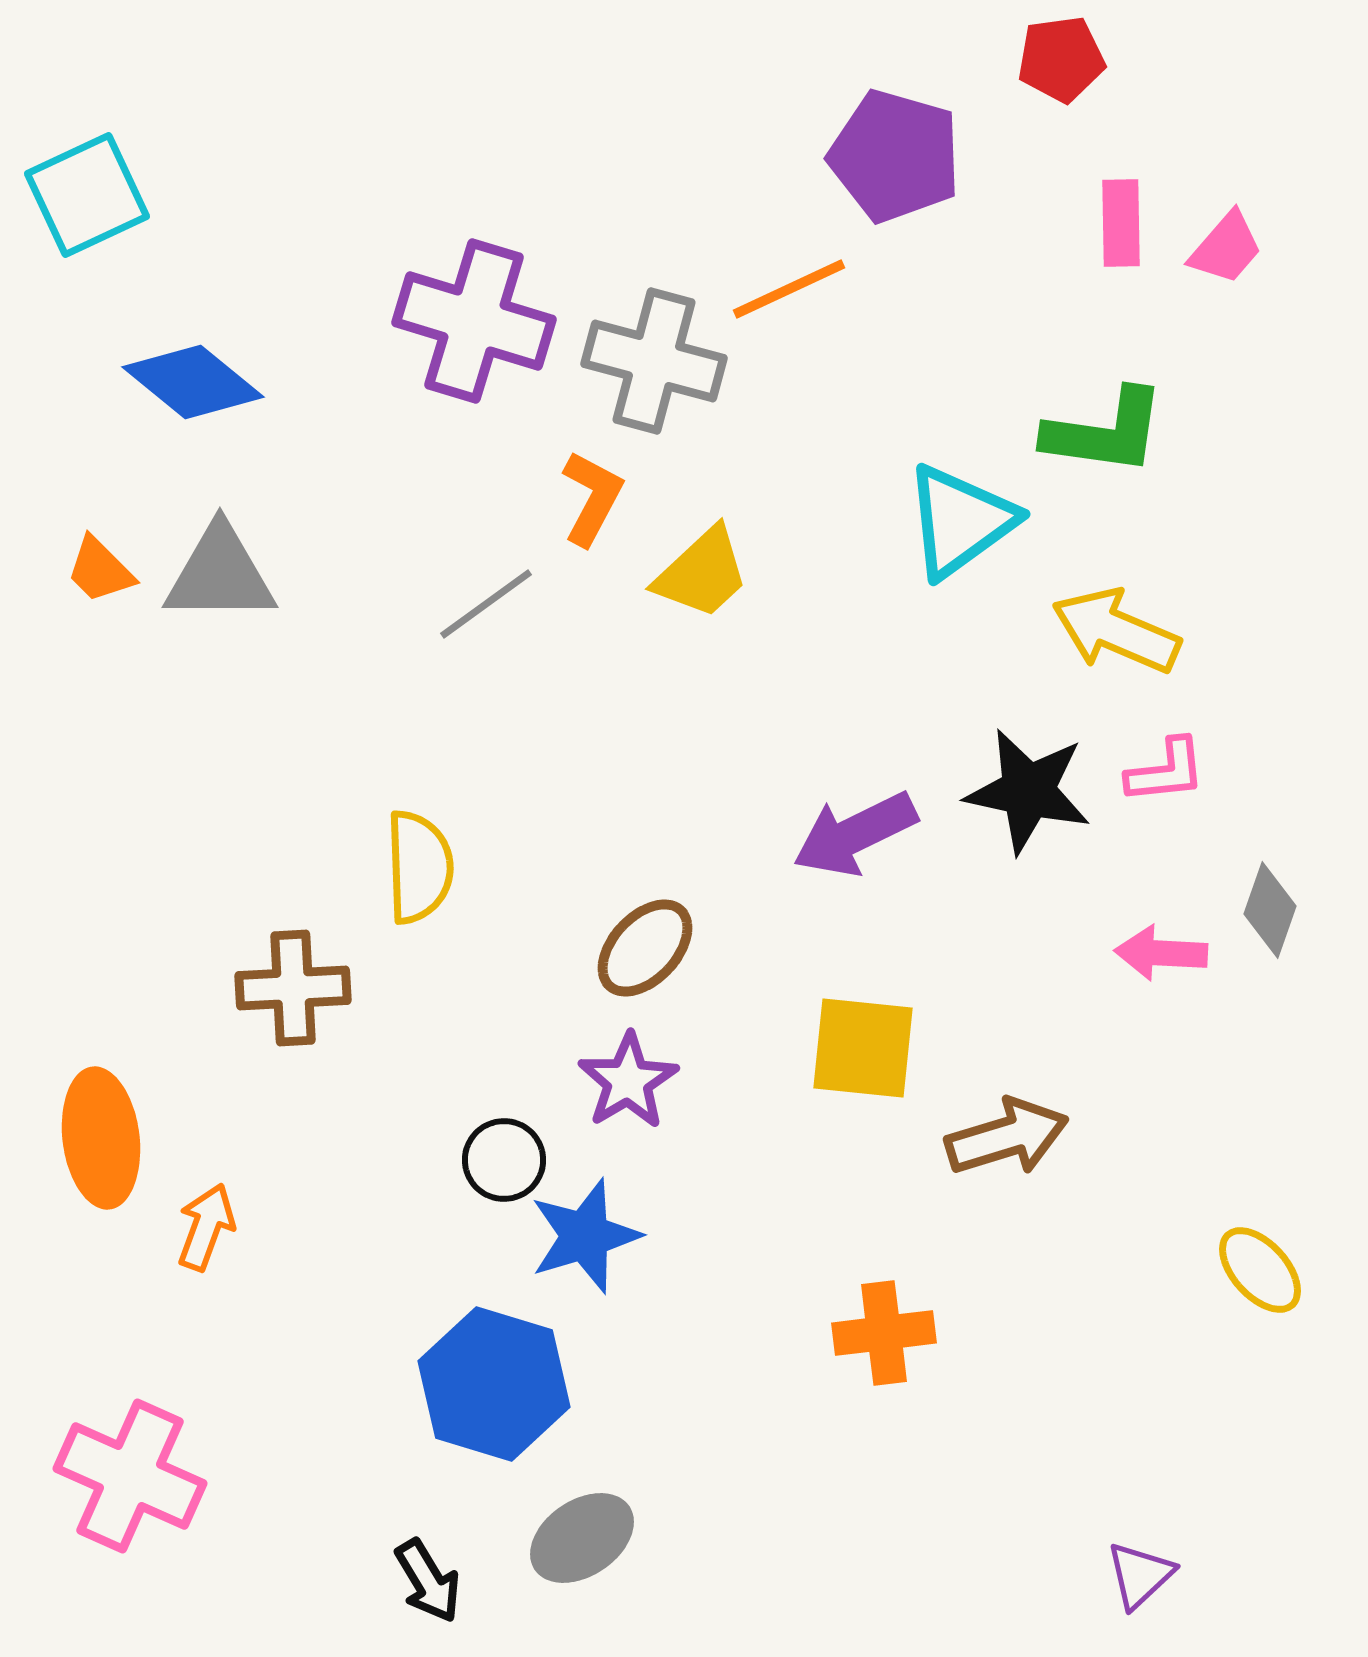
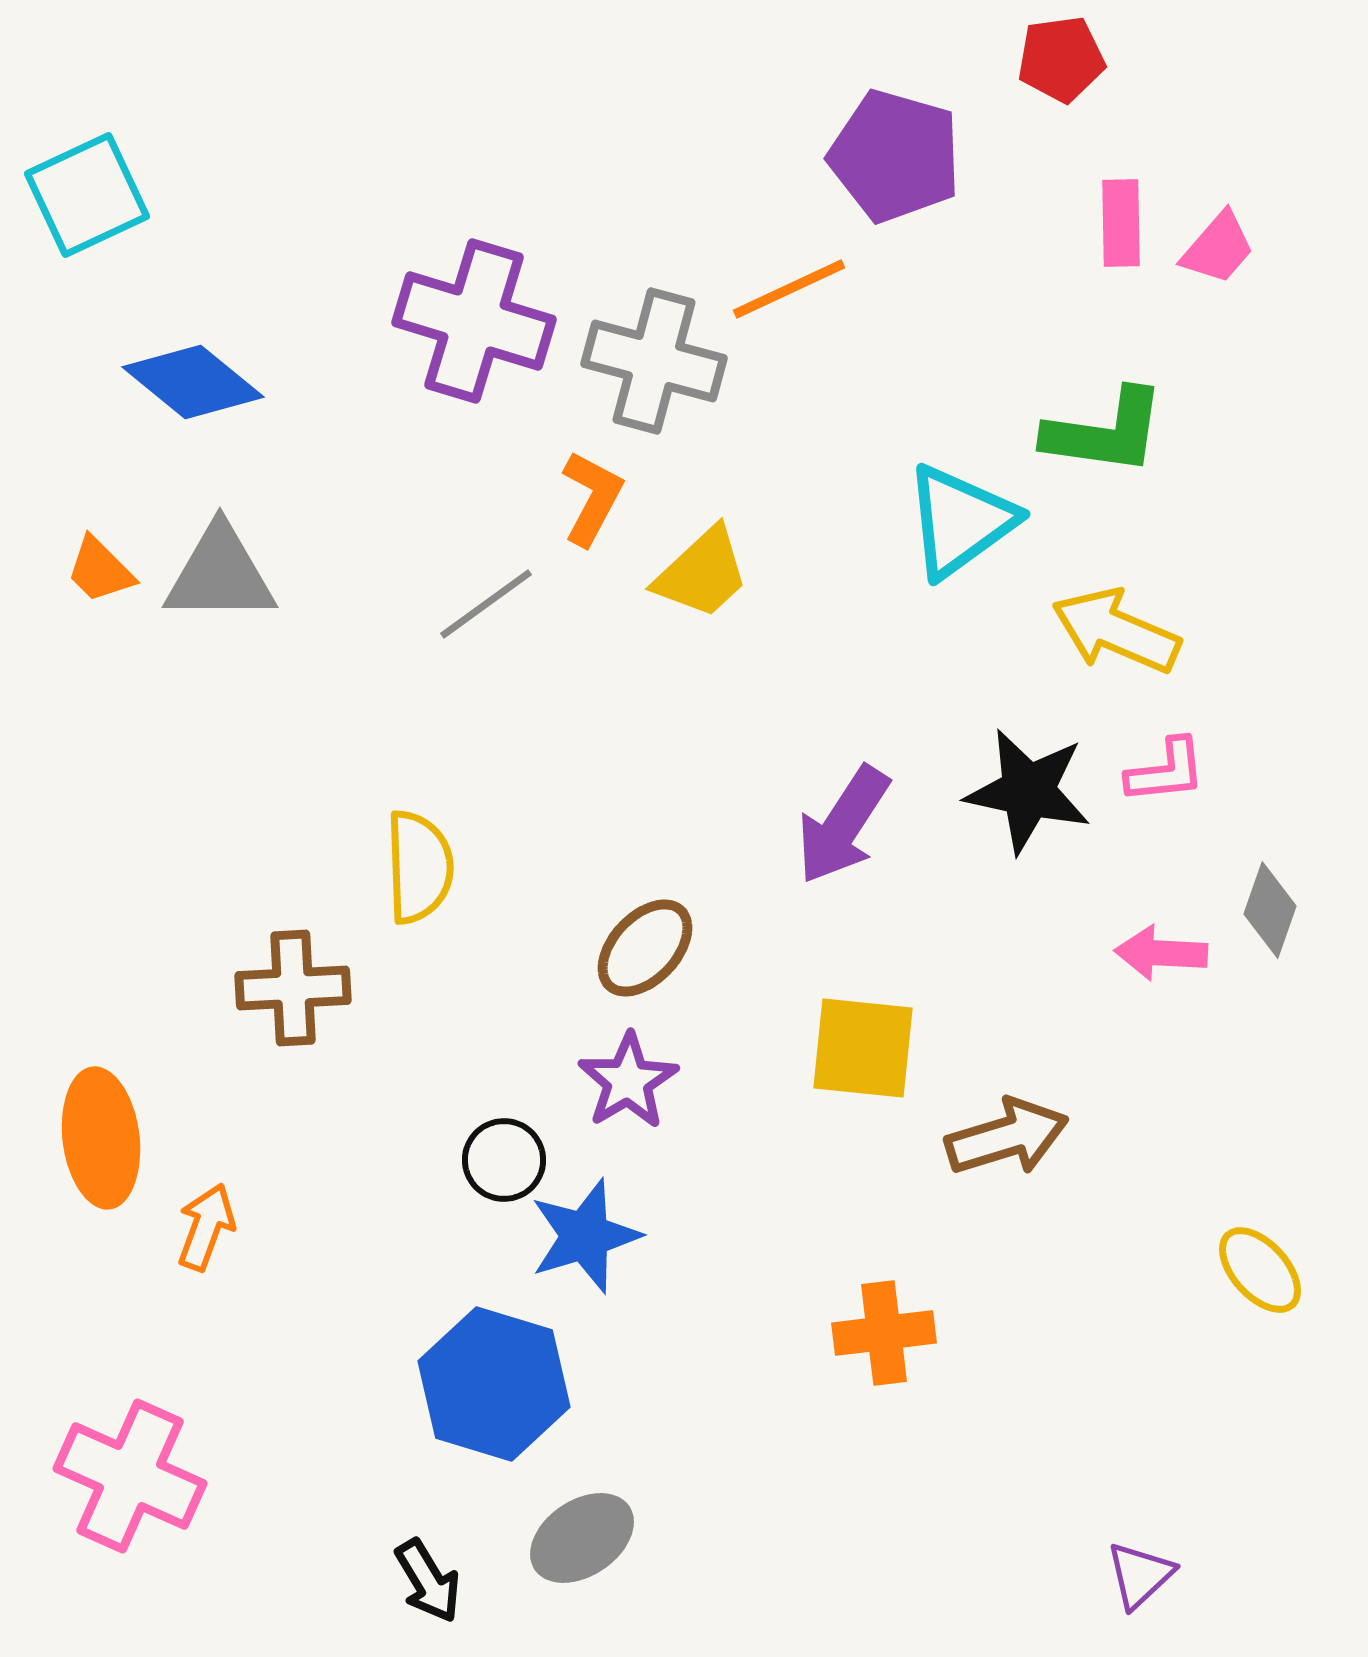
pink trapezoid: moved 8 px left
purple arrow: moved 12 px left, 9 px up; rotated 31 degrees counterclockwise
